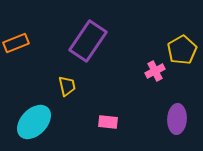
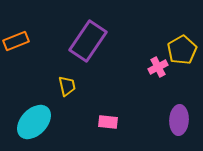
orange rectangle: moved 2 px up
pink cross: moved 3 px right, 4 px up
purple ellipse: moved 2 px right, 1 px down
